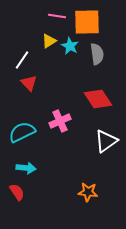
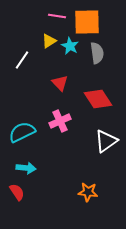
gray semicircle: moved 1 px up
red triangle: moved 31 px right
